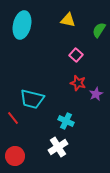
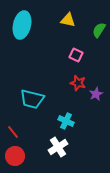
pink square: rotated 16 degrees counterclockwise
red line: moved 14 px down
